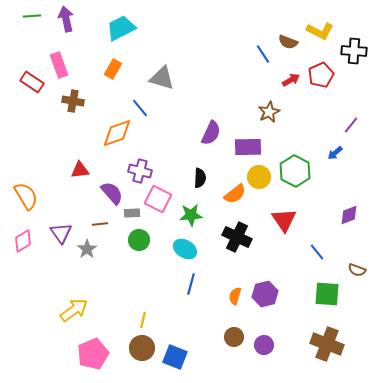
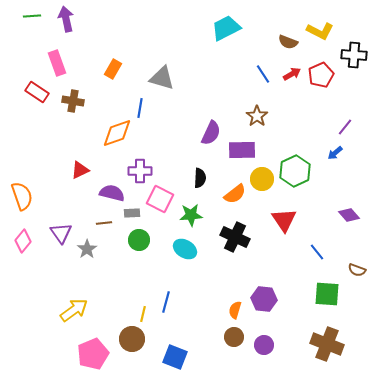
cyan trapezoid at (121, 28): moved 105 px right
black cross at (354, 51): moved 4 px down
blue line at (263, 54): moved 20 px down
pink rectangle at (59, 65): moved 2 px left, 2 px up
red arrow at (291, 80): moved 1 px right, 6 px up
red rectangle at (32, 82): moved 5 px right, 10 px down
blue line at (140, 108): rotated 48 degrees clockwise
brown star at (269, 112): moved 12 px left, 4 px down; rotated 10 degrees counterclockwise
purple line at (351, 125): moved 6 px left, 2 px down
purple rectangle at (248, 147): moved 6 px left, 3 px down
red triangle at (80, 170): rotated 18 degrees counterclockwise
purple cross at (140, 171): rotated 15 degrees counterclockwise
green hexagon at (295, 171): rotated 8 degrees clockwise
yellow circle at (259, 177): moved 3 px right, 2 px down
purple semicircle at (112, 193): rotated 35 degrees counterclockwise
orange semicircle at (26, 196): moved 4 px left; rotated 12 degrees clockwise
pink square at (158, 199): moved 2 px right
purple diamond at (349, 215): rotated 70 degrees clockwise
brown line at (100, 224): moved 4 px right, 1 px up
black cross at (237, 237): moved 2 px left
pink diamond at (23, 241): rotated 20 degrees counterclockwise
blue line at (191, 284): moved 25 px left, 18 px down
purple hexagon at (265, 294): moved 1 px left, 5 px down; rotated 20 degrees clockwise
orange semicircle at (235, 296): moved 14 px down
yellow line at (143, 320): moved 6 px up
brown circle at (142, 348): moved 10 px left, 9 px up
